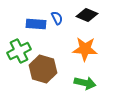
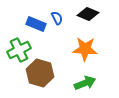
black diamond: moved 1 px right, 1 px up
blue rectangle: rotated 18 degrees clockwise
green cross: moved 1 px up
brown hexagon: moved 3 px left, 4 px down
green arrow: rotated 35 degrees counterclockwise
